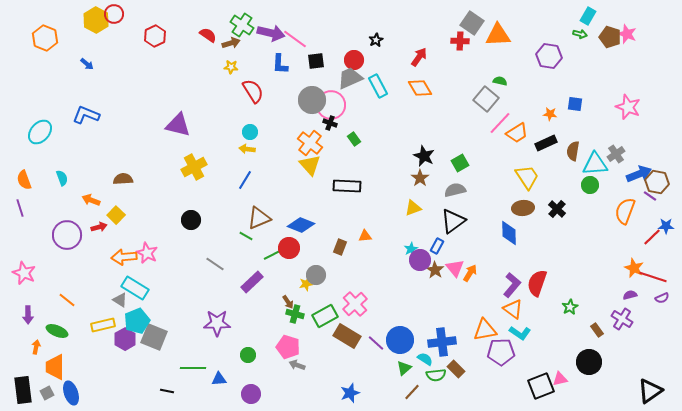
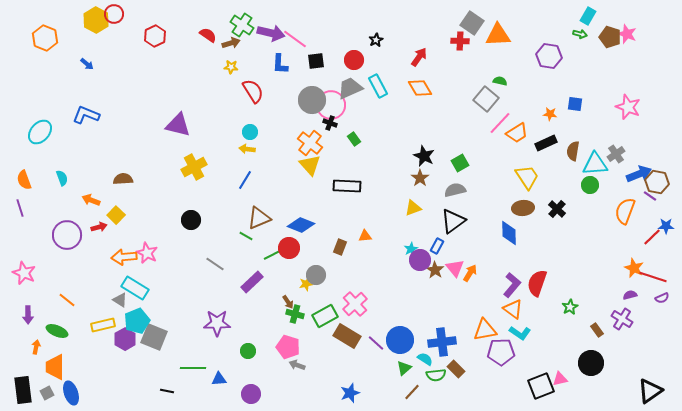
gray trapezoid at (350, 78): moved 10 px down
green circle at (248, 355): moved 4 px up
black circle at (589, 362): moved 2 px right, 1 px down
